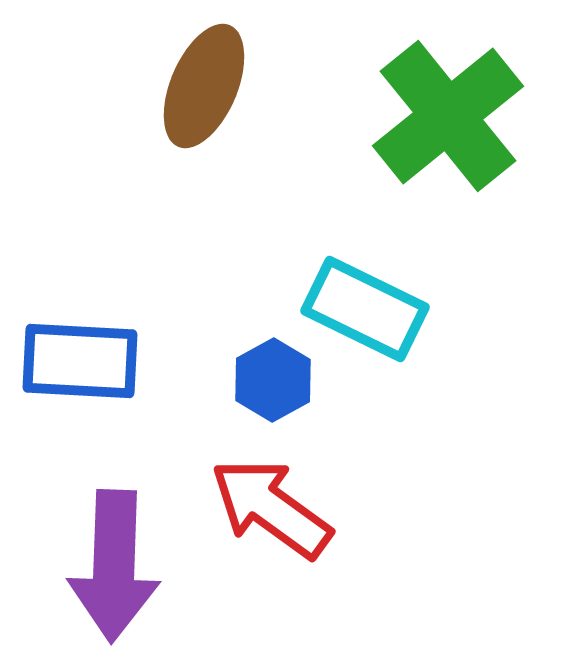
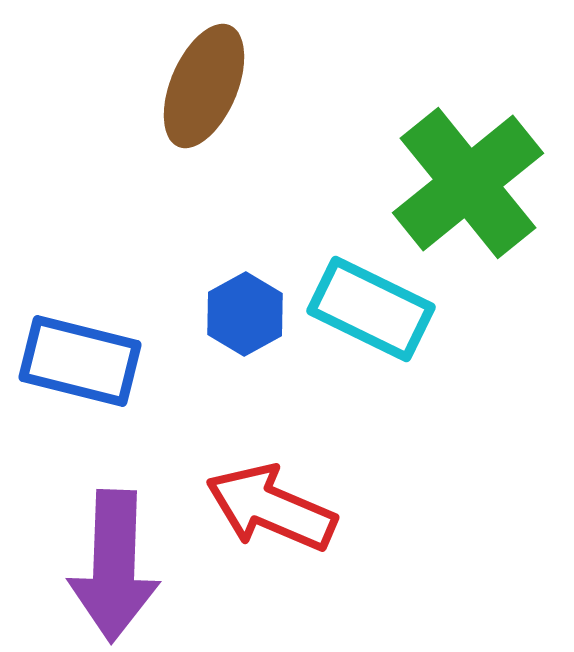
green cross: moved 20 px right, 67 px down
cyan rectangle: moved 6 px right
blue rectangle: rotated 11 degrees clockwise
blue hexagon: moved 28 px left, 66 px up
red arrow: rotated 13 degrees counterclockwise
